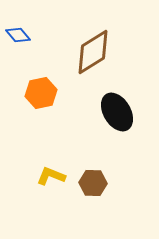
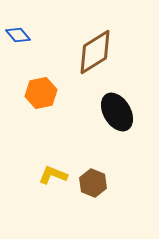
brown diamond: moved 2 px right
yellow L-shape: moved 2 px right, 1 px up
brown hexagon: rotated 20 degrees clockwise
